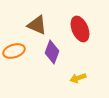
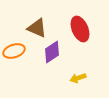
brown triangle: moved 3 px down
purple diamond: rotated 35 degrees clockwise
